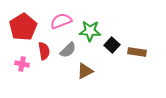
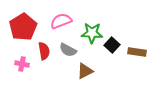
green star: moved 2 px right, 2 px down
gray semicircle: rotated 72 degrees clockwise
